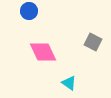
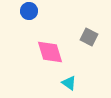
gray square: moved 4 px left, 5 px up
pink diamond: moved 7 px right; rotated 8 degrees clockwise
